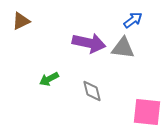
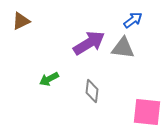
purple arrow: rotated 44 degrees counterclockwise
gray diamond: rotated 20 degrees clockwise
